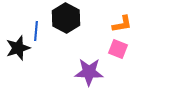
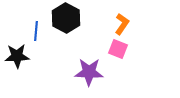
orange L-shape: rotated 45 degrees counterclockwise
black star: moved 1 px left, 8 px down; rotated 15 degrees clockwise
